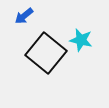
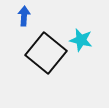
blue arrow: rotated 132 degrees clockwise
